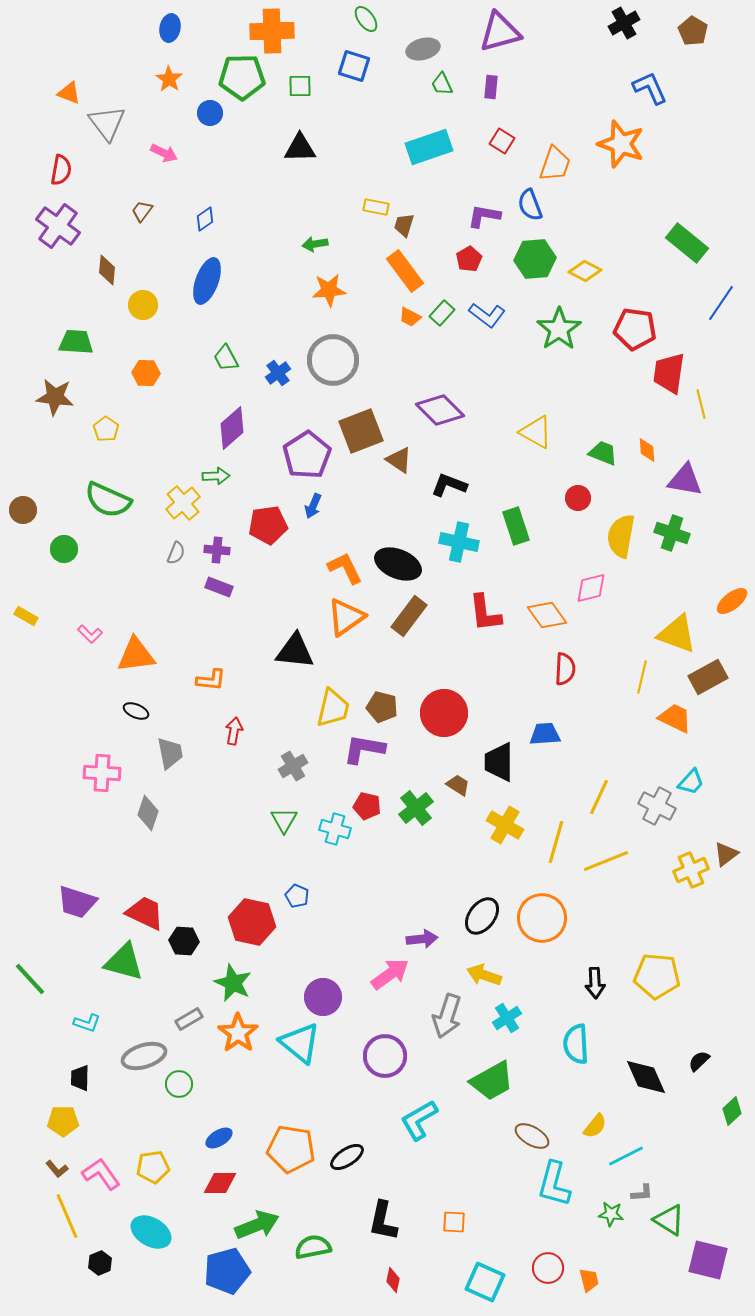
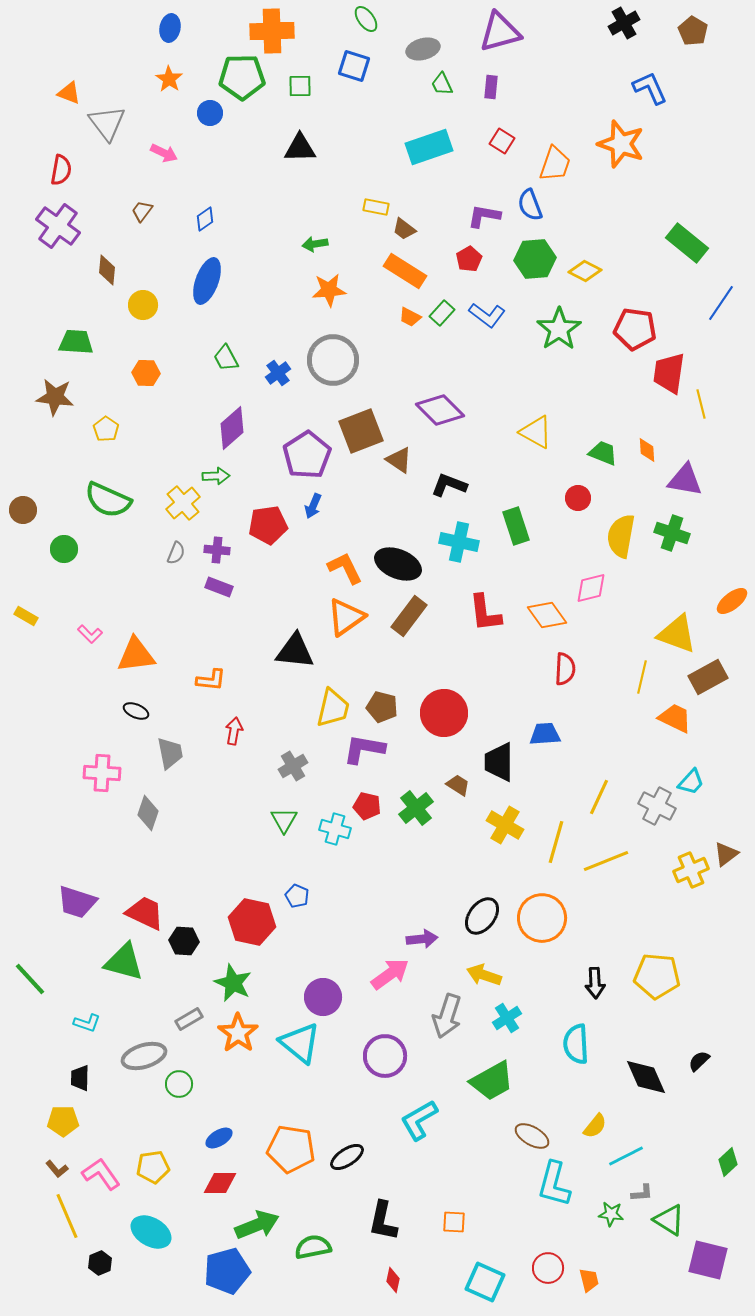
brown trapezoid at (404, 225): moved 4 px down; rotated 70 degrees counterclockwise
orange rectangle at (405, 271): rotated 21 degrees counterclockwise
green diamond at (732, 1111): moved 4 px left, 51 px down
